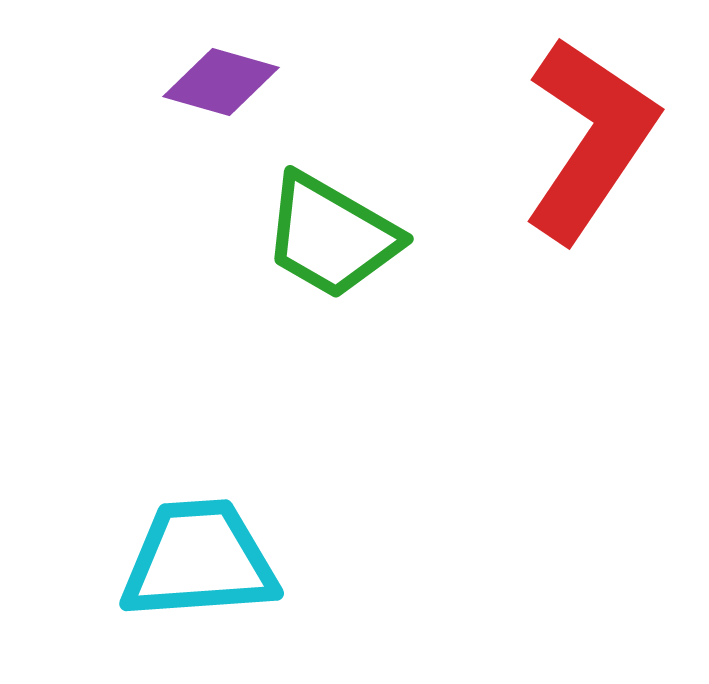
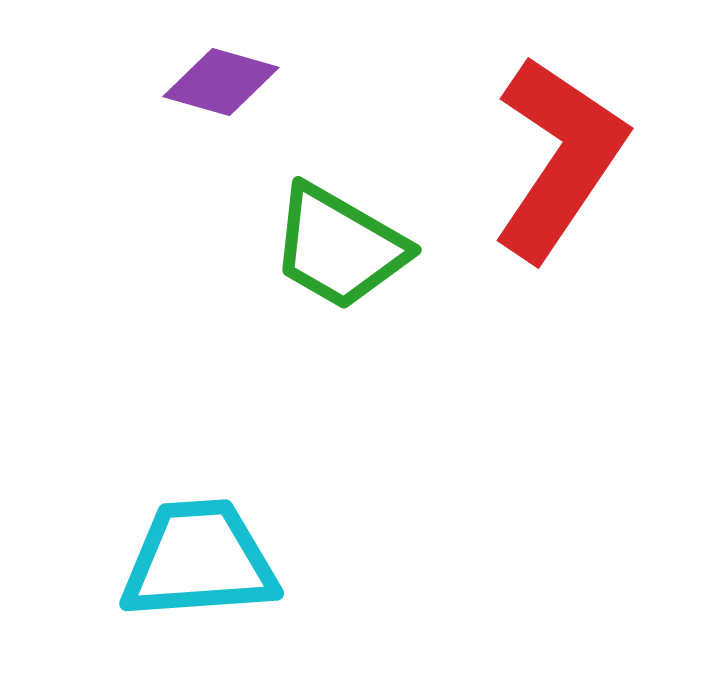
red L-shape: moved 31 px left, 19 px down
green trapezoid: moved 8 px right, 11 px down
